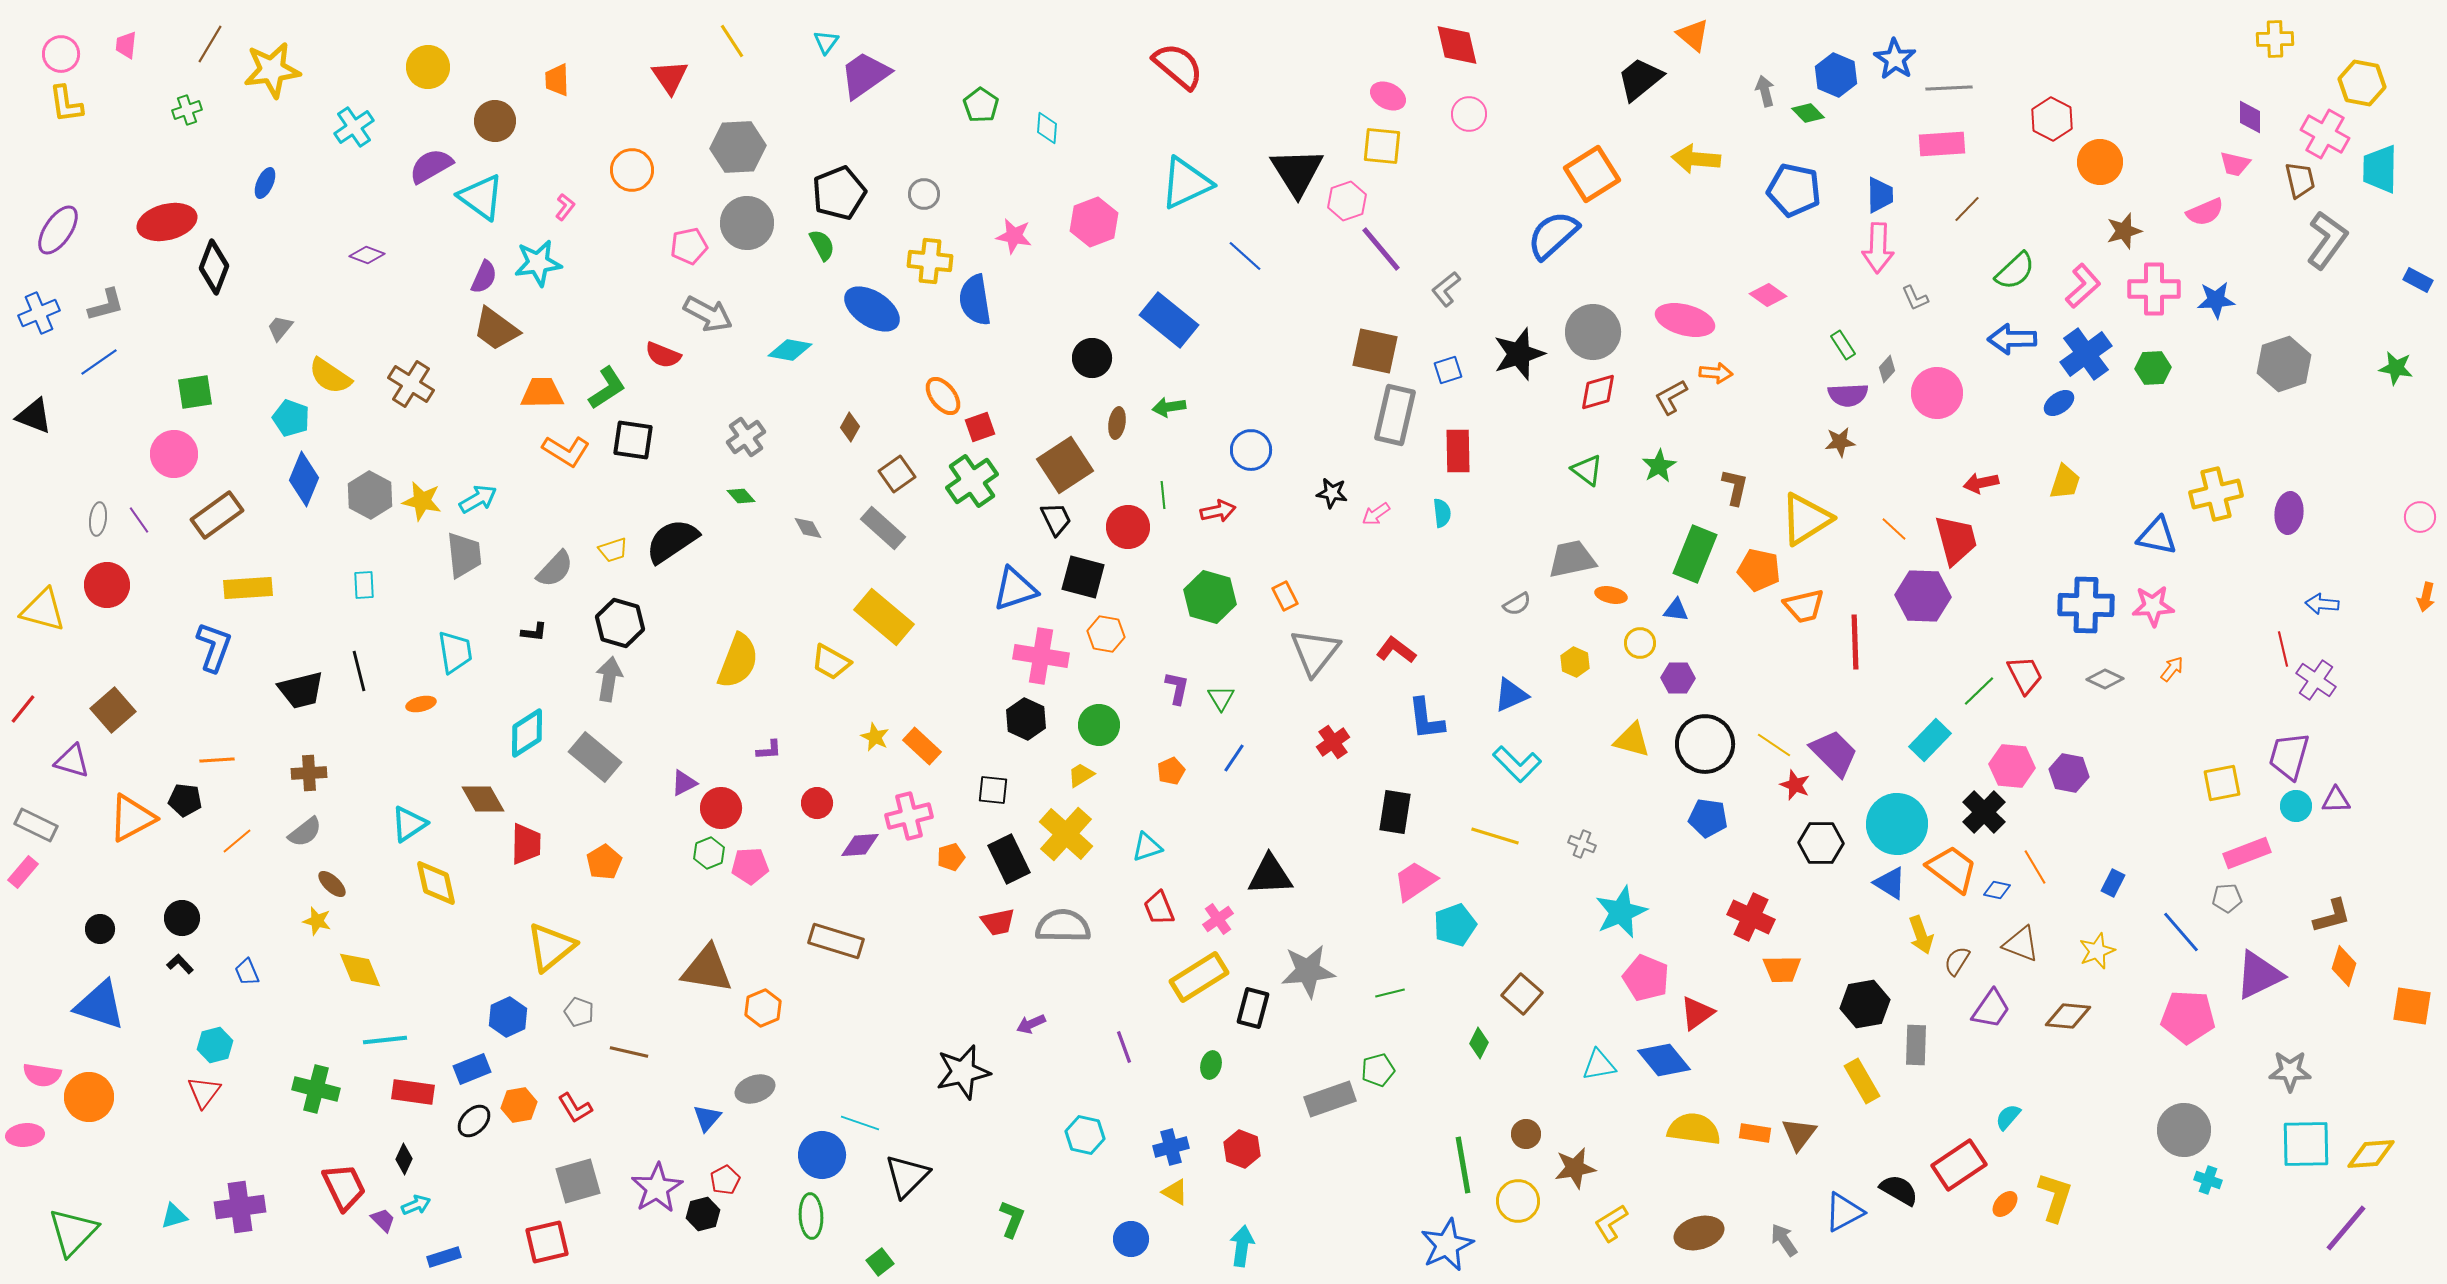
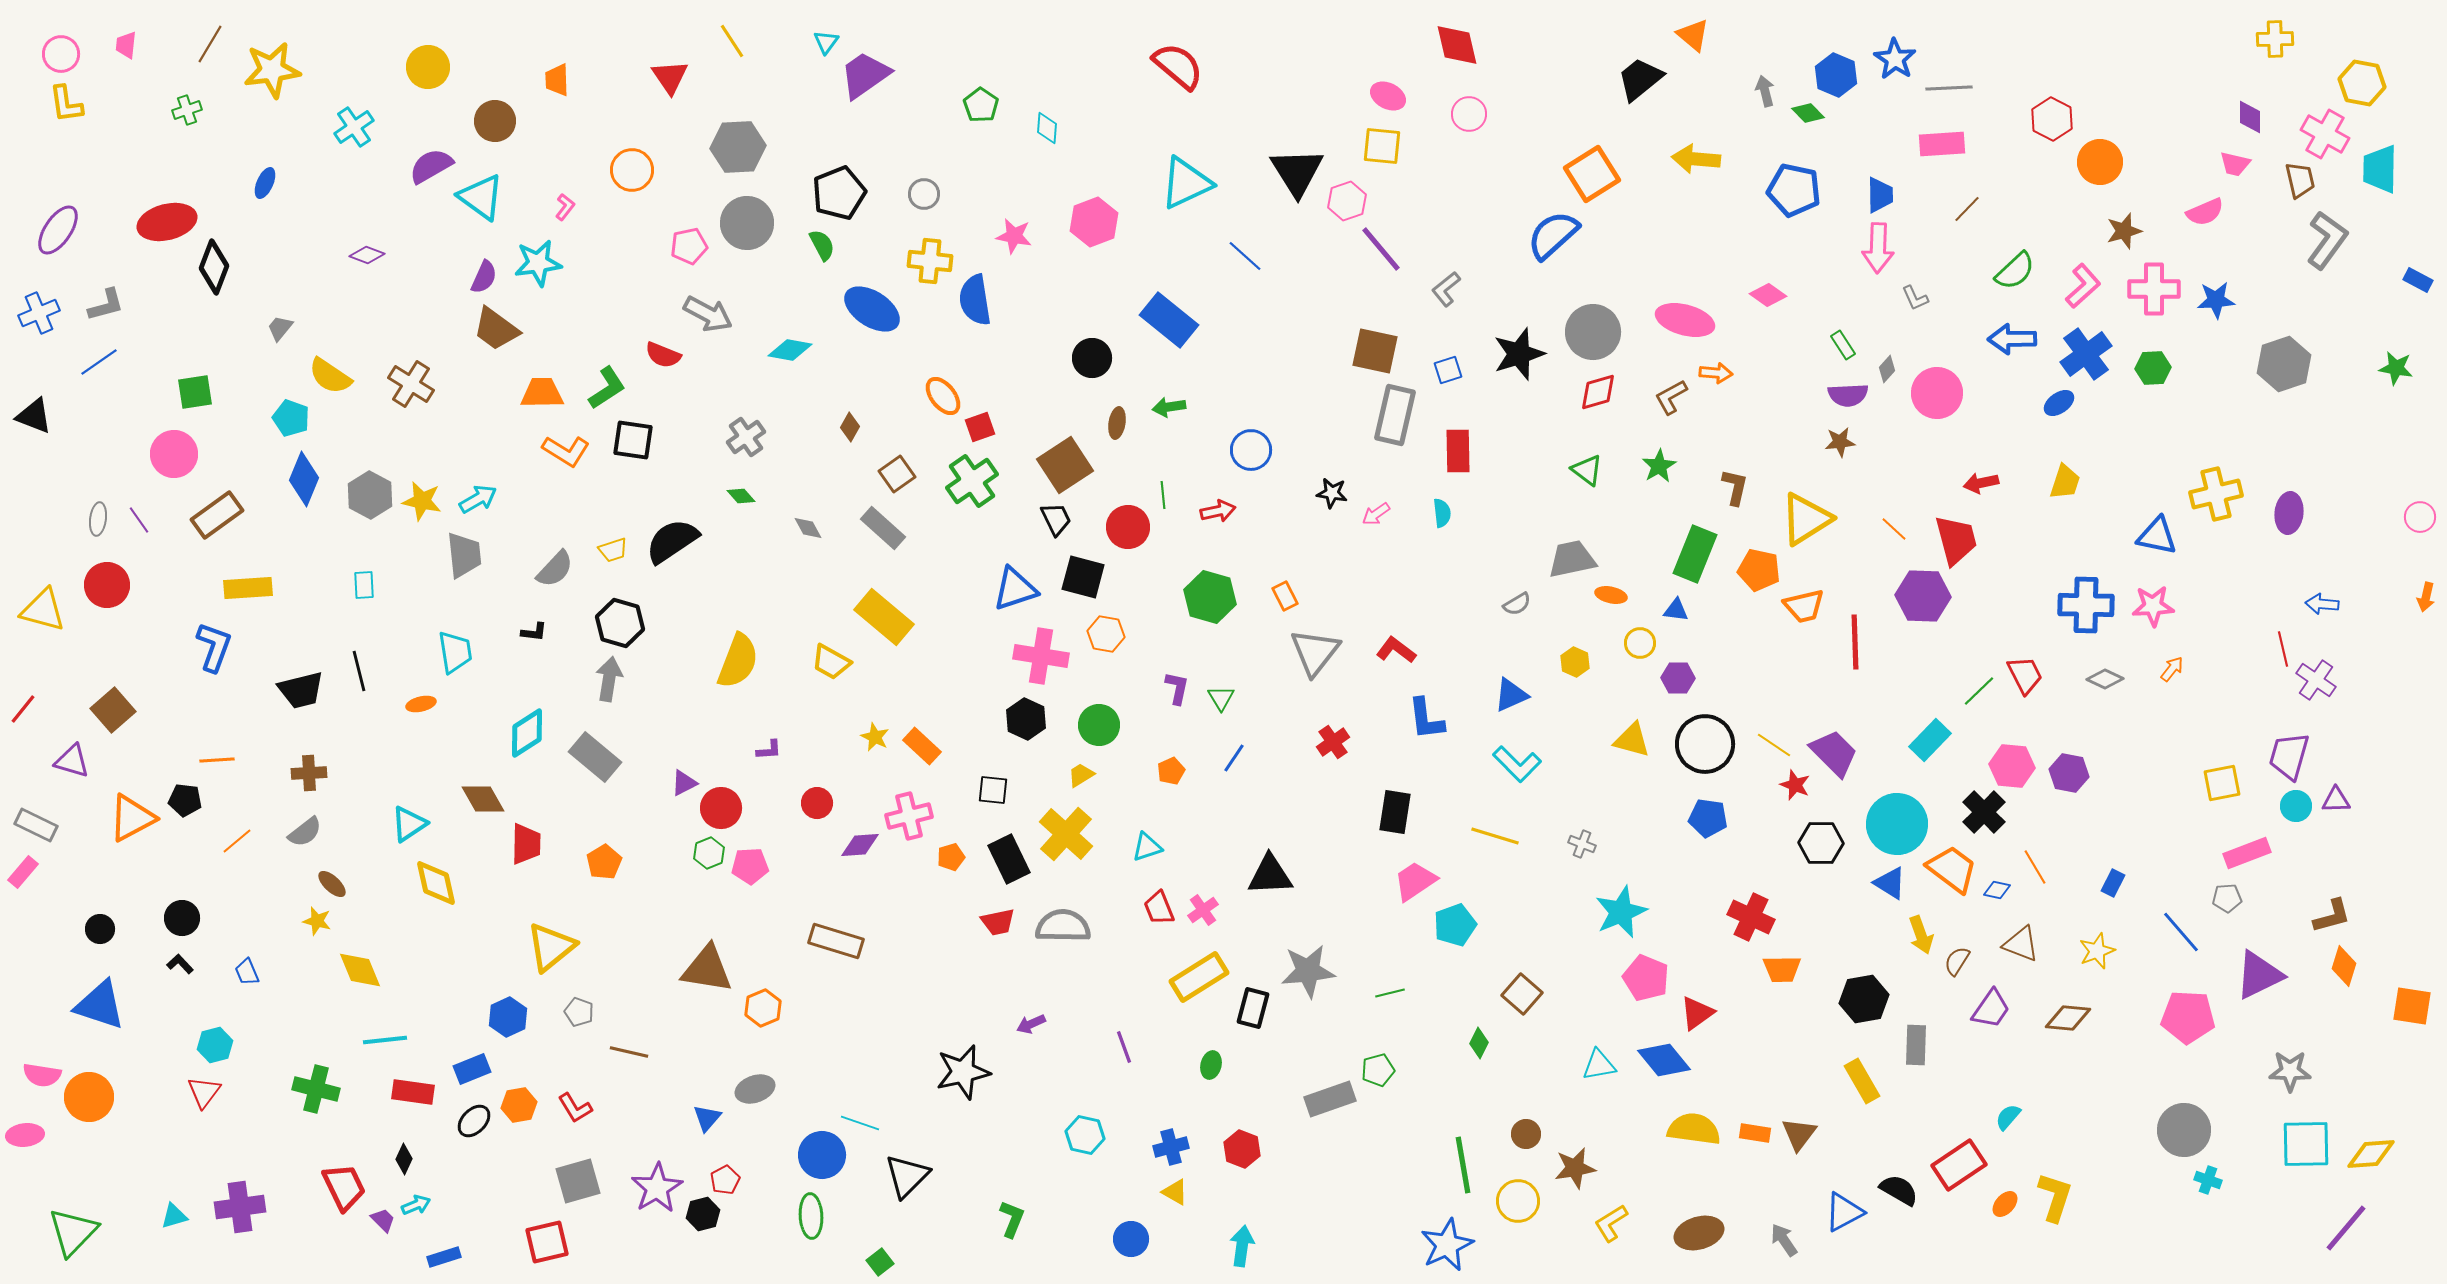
pink cross at (1218, 919): moved 15 px left, 9 px up
black hexagon at (1865, 1004): moved 1 px left, 5 px up
brown diamond at (2068, 1016): moved 2 px down
